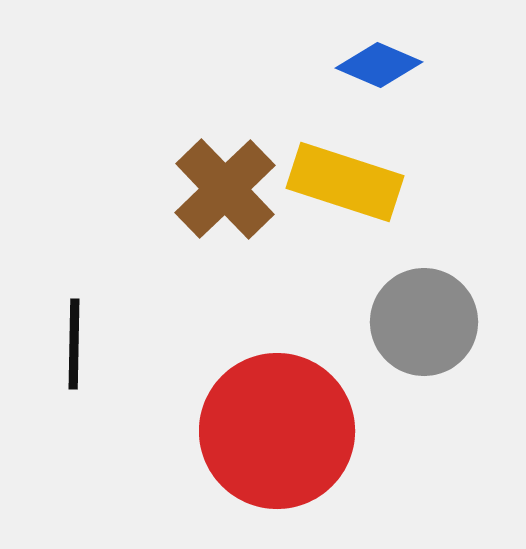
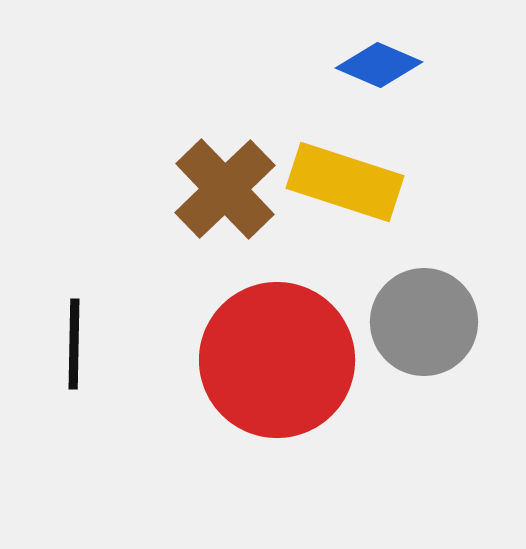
red circle: moved 71 px up
